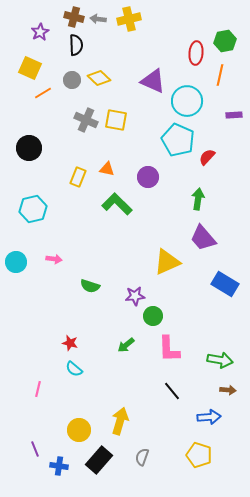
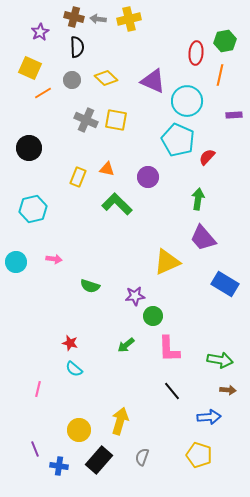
black semicircle at (76, 45): moved 1 px right, 2 px down
yellow diamond at (99, 78): moved 7 px right
